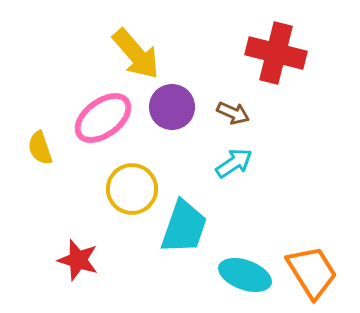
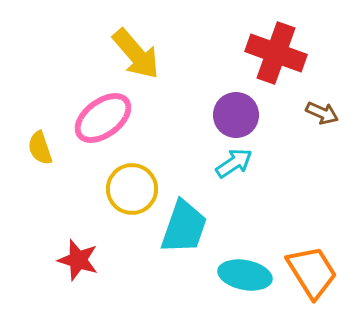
red cross: rotated 6 degrees clockwise
purple circle: moved 64 px right, 8 px down
brown arrow: moved 89 px right
cyan ellipse: rotated 9 degrees counterclockwise
